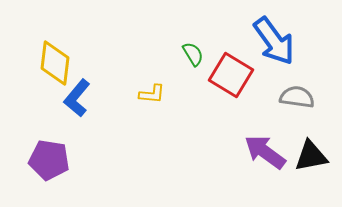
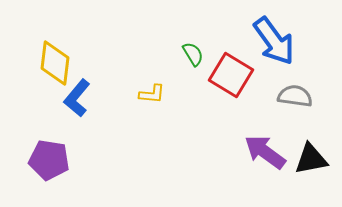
gray semicircle: moved 2 px left, 1 px up
black triangle: moved 3 px down
